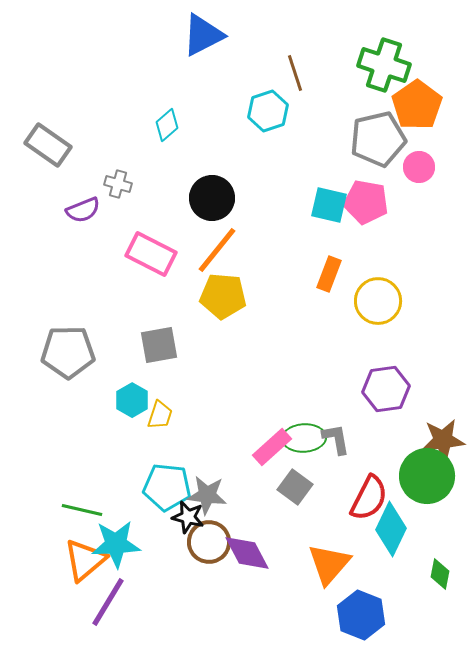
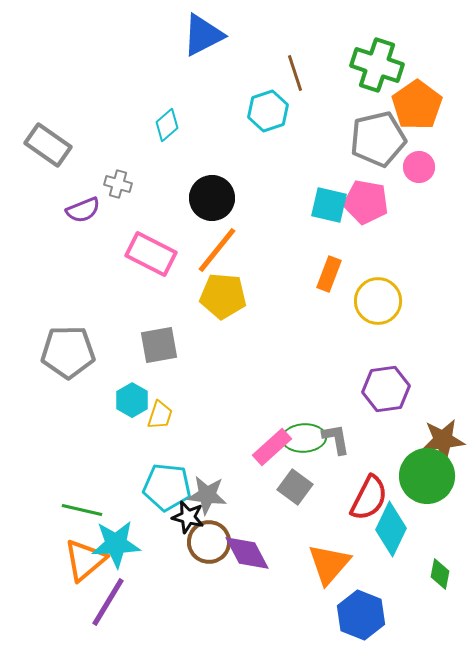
green cross at (384, 65): moved 7 px left
